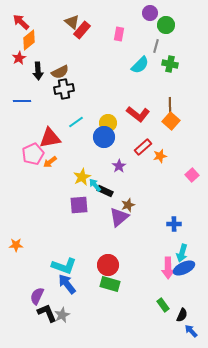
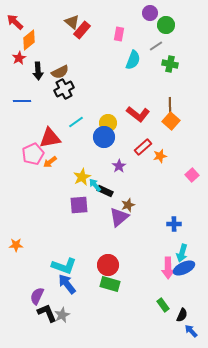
red arrow at (21, 22): moved 6 px left
gray line at (156, 46): rotated 40 degrees clockwise
cyan semicircle at (140, 65): moved 7 px left, 5 px up; rotated 24 degrees counterclockwise
black cross at (64, 89): rotated 18 degrees counterclockwise
